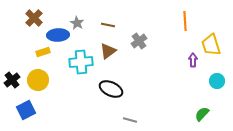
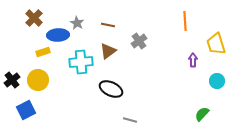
yellow trapezoid: moved 5 px right, 1 px up
